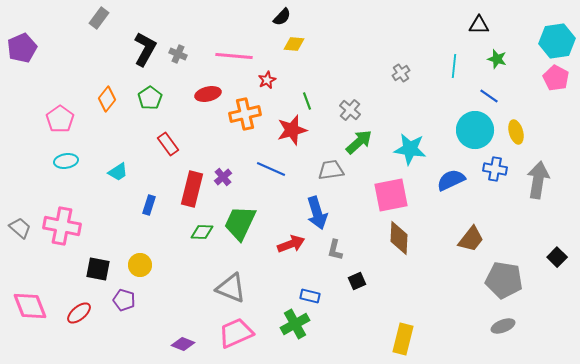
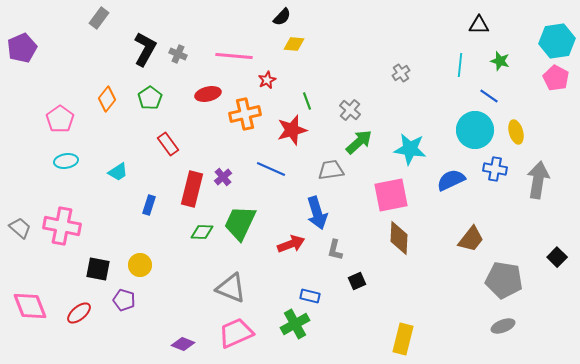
green star at (497, 59): moved 3 px right, 2 px down
cyan line at (454, 66): moved 6 px right, 1 px up
